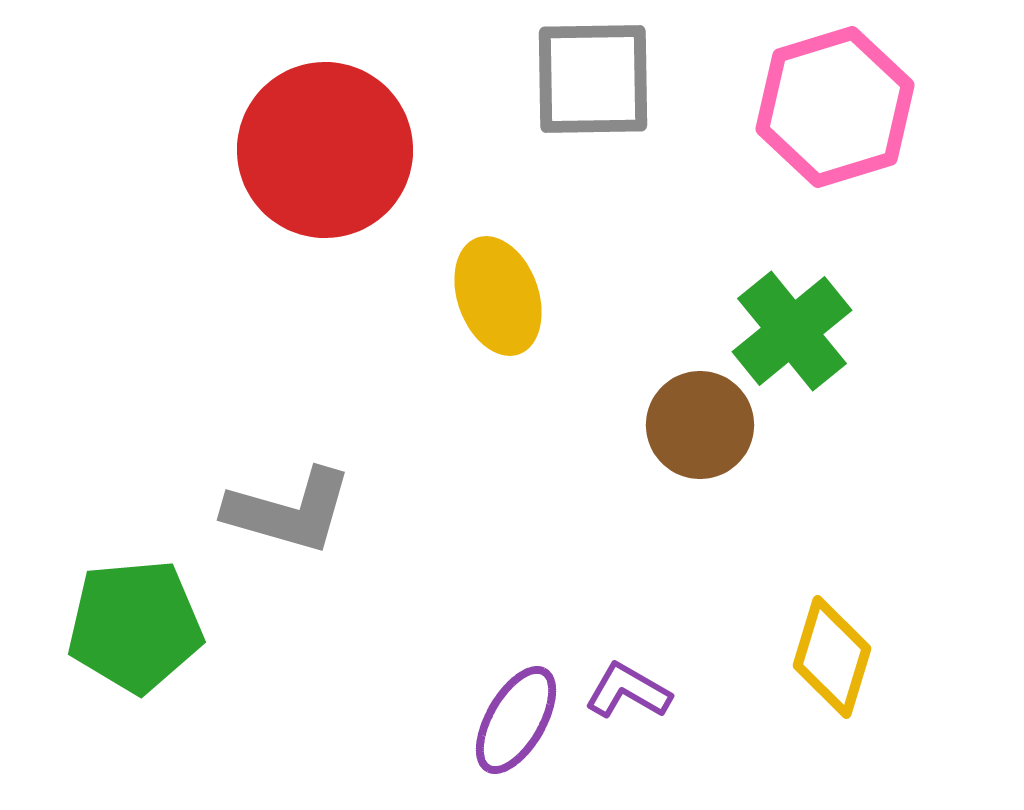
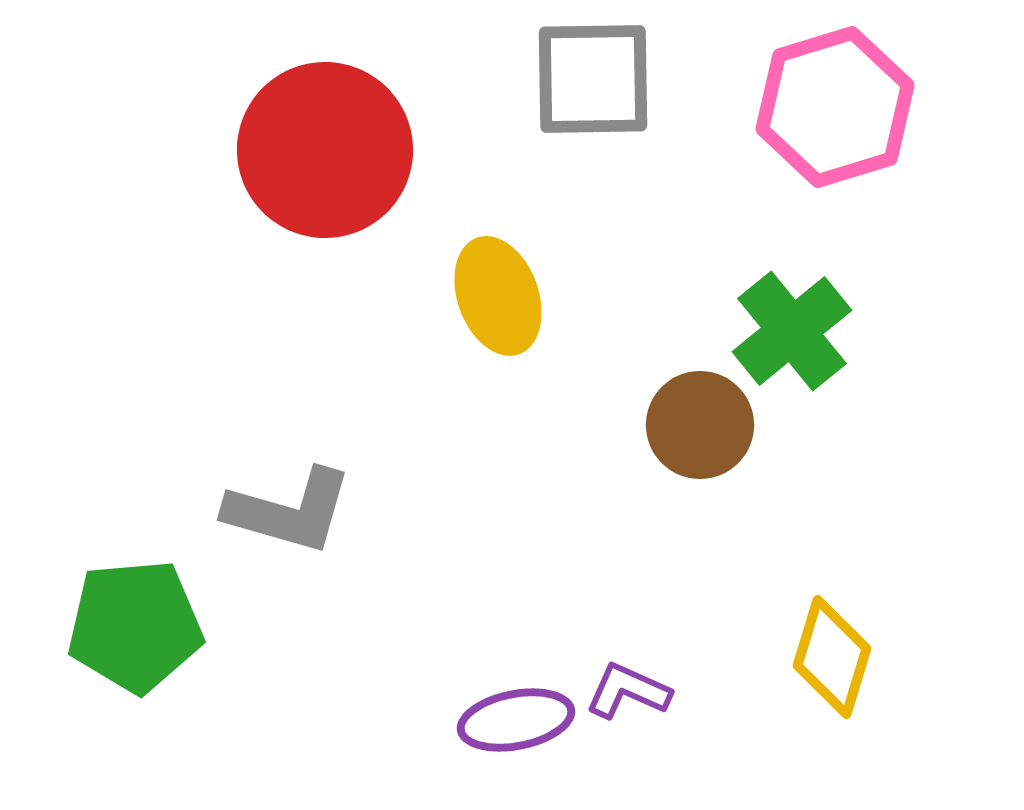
purple L-shape: rotated 6 degrees counterclockwise
purple ellipse: rotated 49 degrees clockwise
